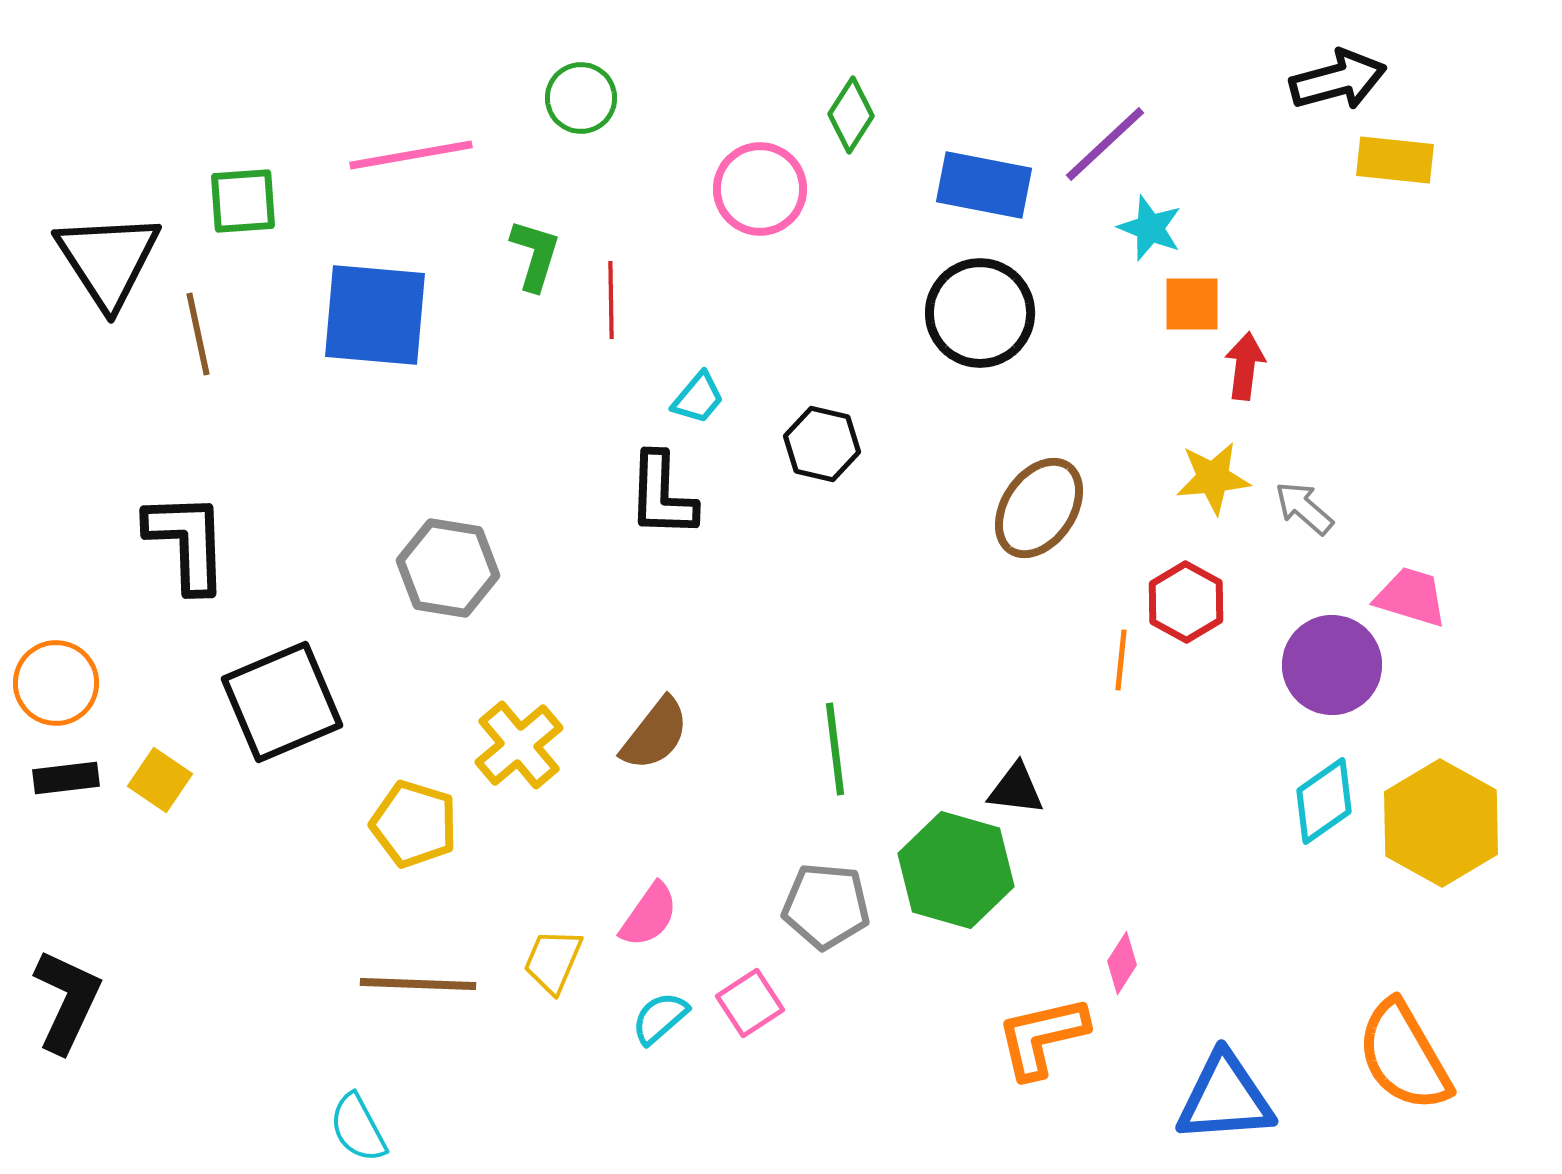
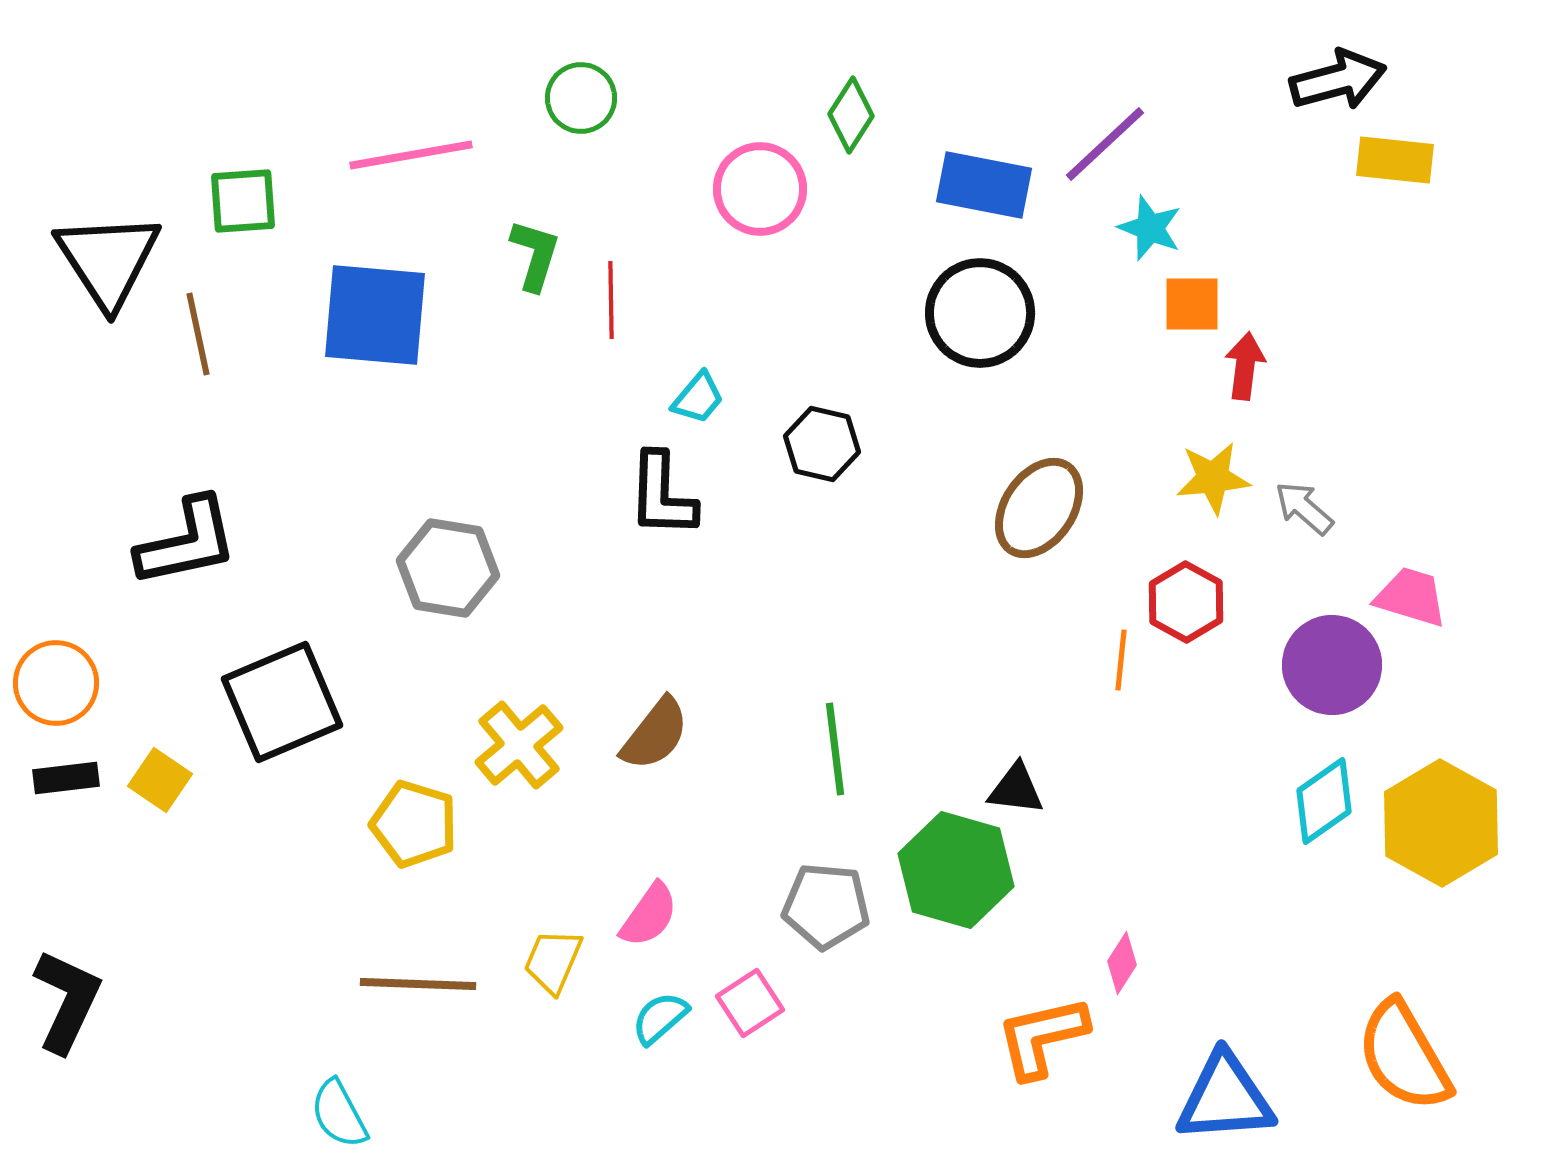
black L-shape at (187, 542): rotated 80 degrees clockwise
cyan semicircle at (358, 1128): moved 19 px left, 14 px up
